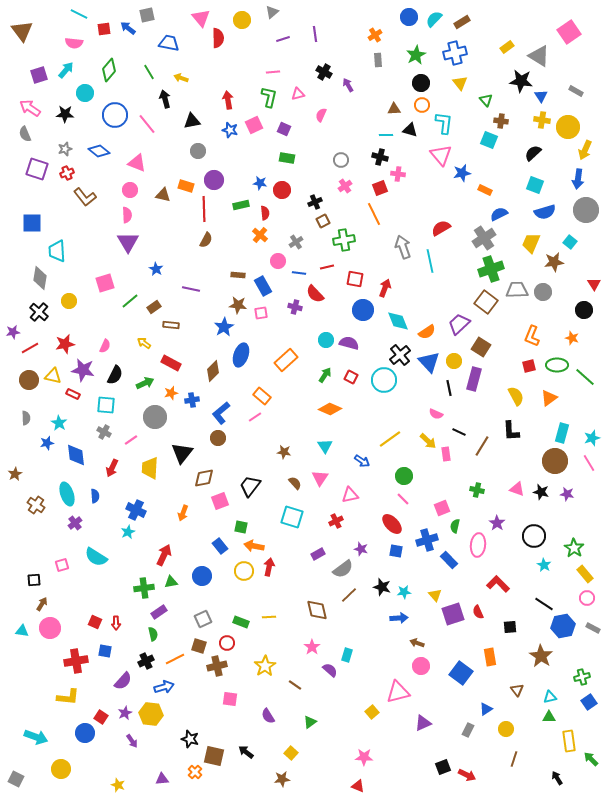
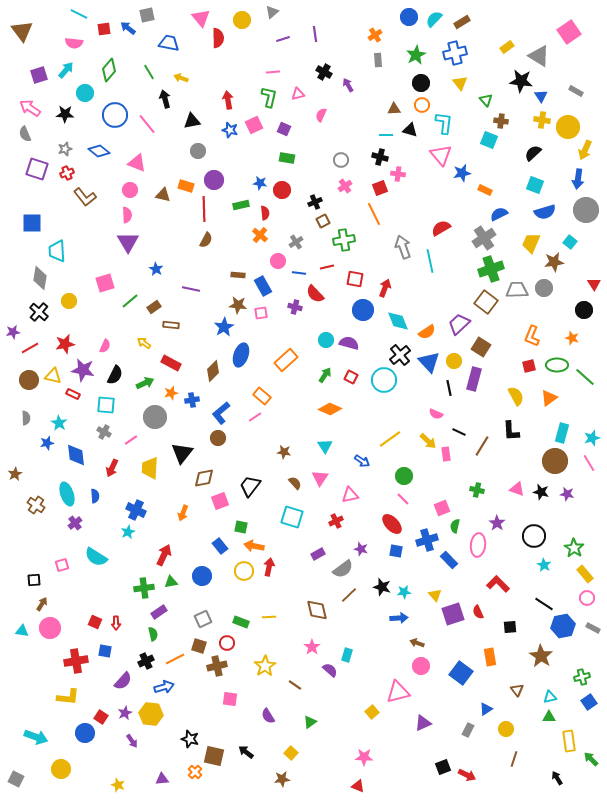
gray circle at (543, 292): moved 1 px right, 4 px up
